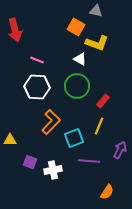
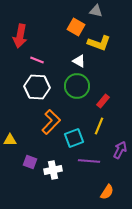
red arrow: moved 5 px right, 6 px down; rotated 25 degrees clockwise
yellow L-shape: moved 2 px right
white triangle: moved 1 px left, 2 px down
